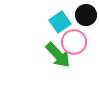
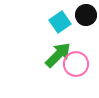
pink circle: moved 2 px right, 22 px down
green arrow: rotated 92 degrees counterclockwise
